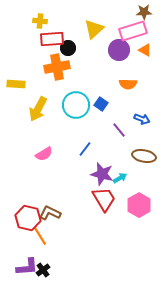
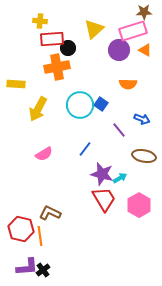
cyan circle: moved 4 px right
red hexagon: moved 7 px left, 11 px down
orange line: rotated 24 degrees clockwise
